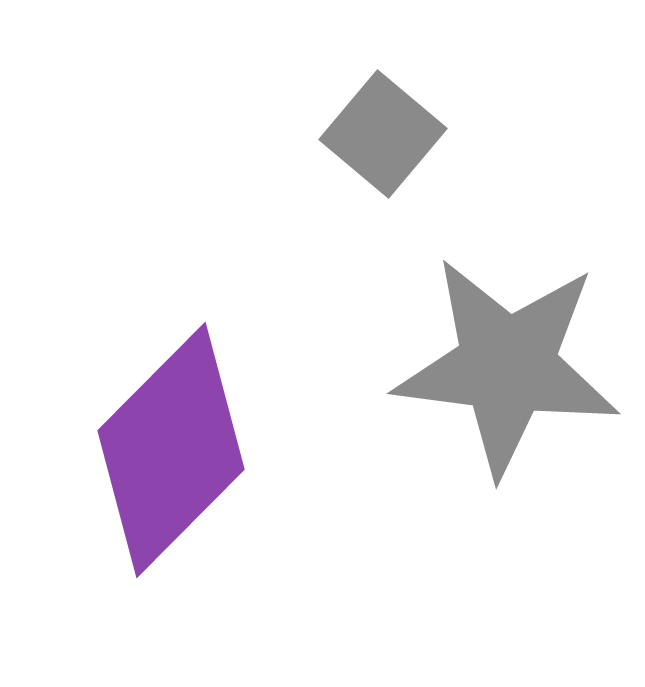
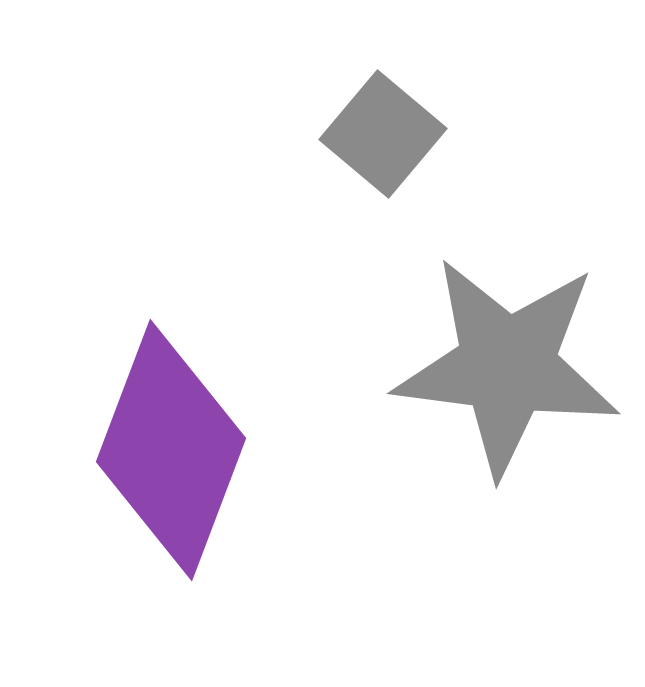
purple diamond: rotated 24 degrees counterclockwise
